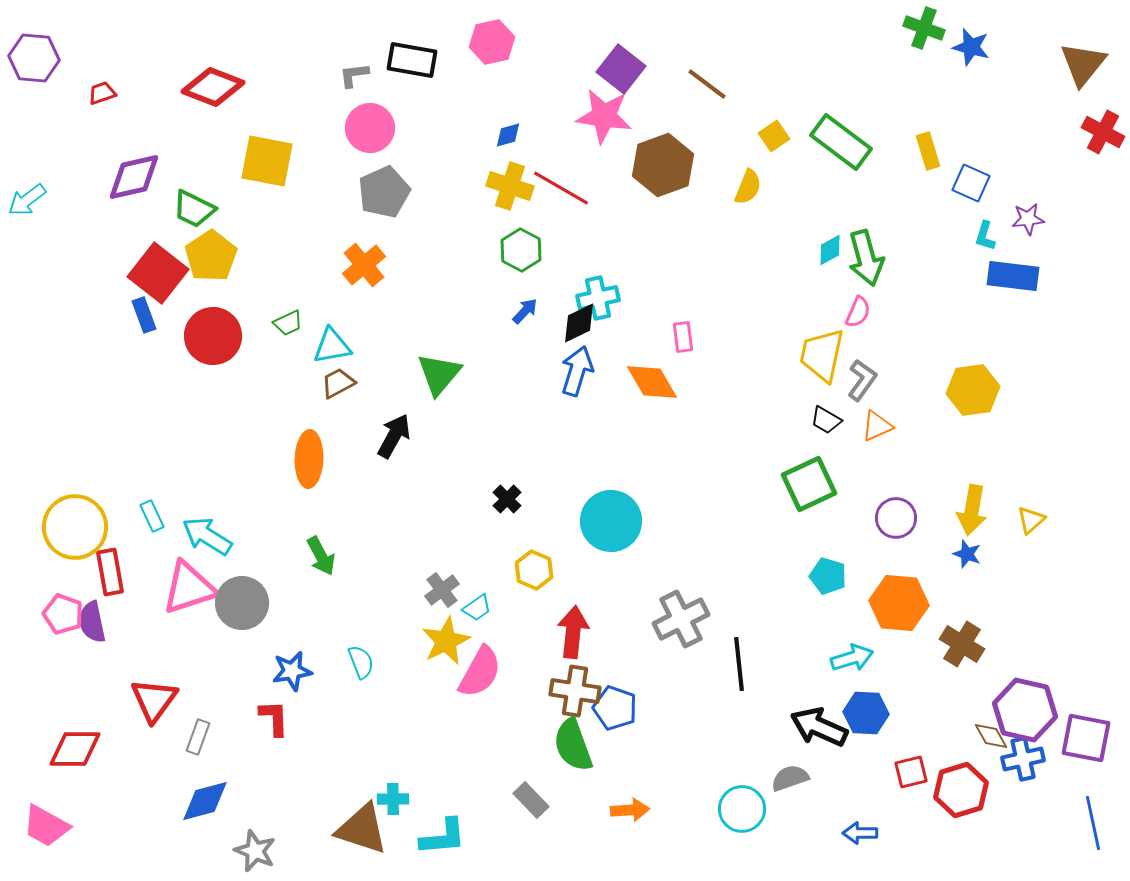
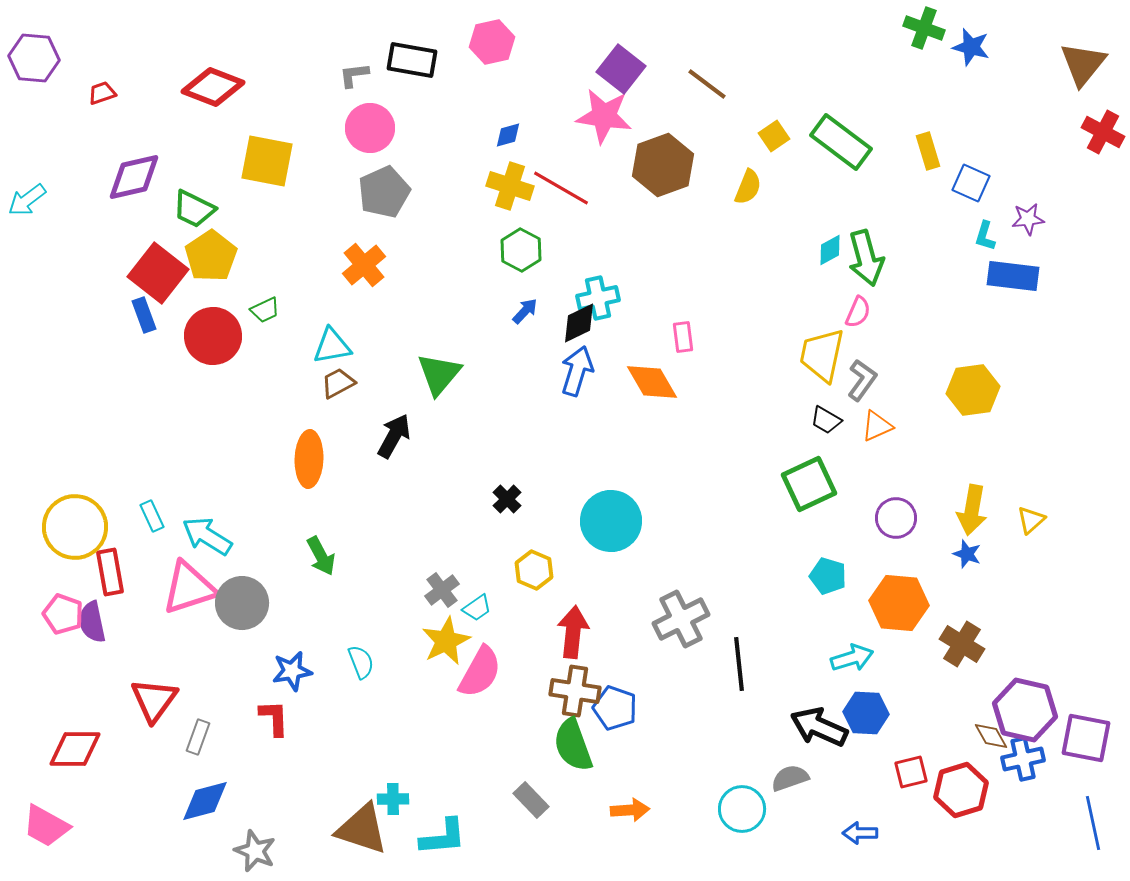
green trapezoid at (288, 323): moved 23 px left, 13 px up
